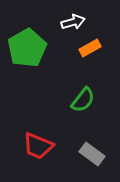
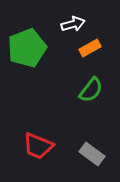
white arrow: moved 2 px down
green pentagon: rotated 9 degrees clockwise
green semicircle: moved 8 px right, 10 px up
